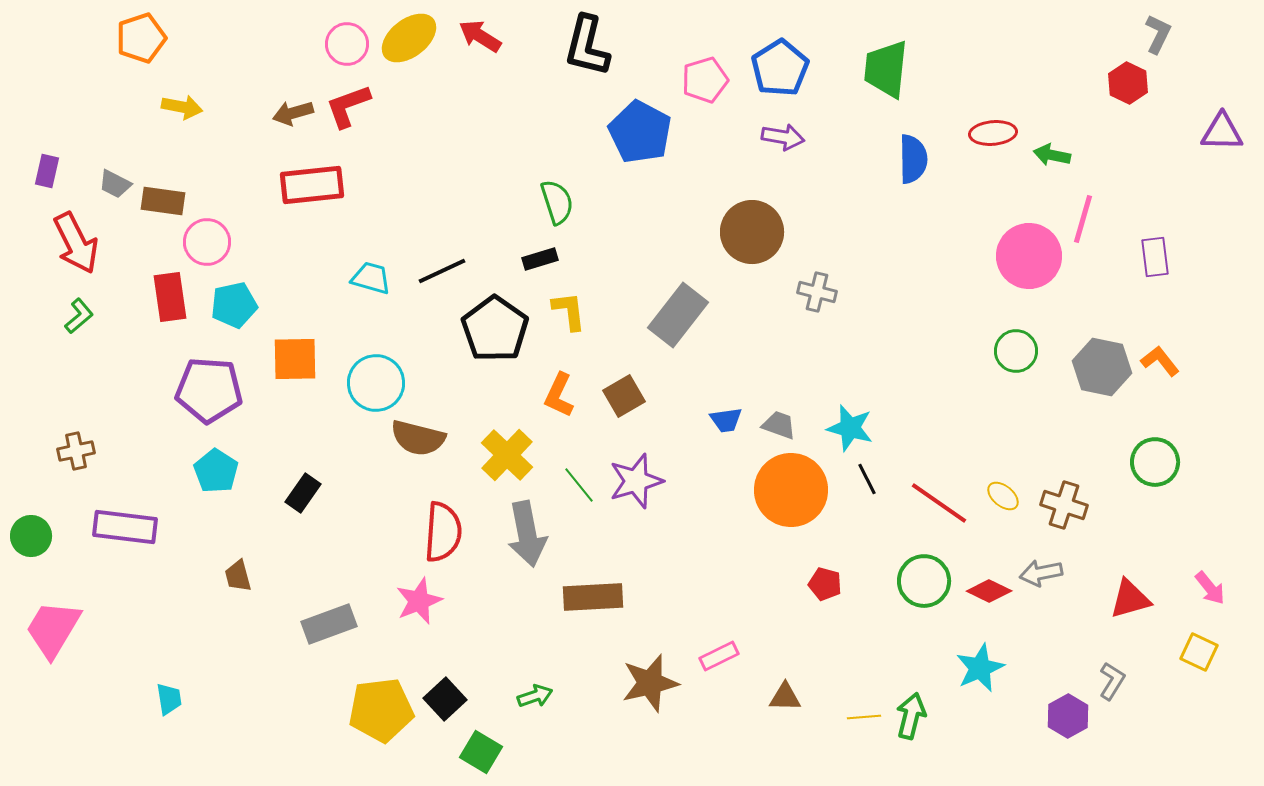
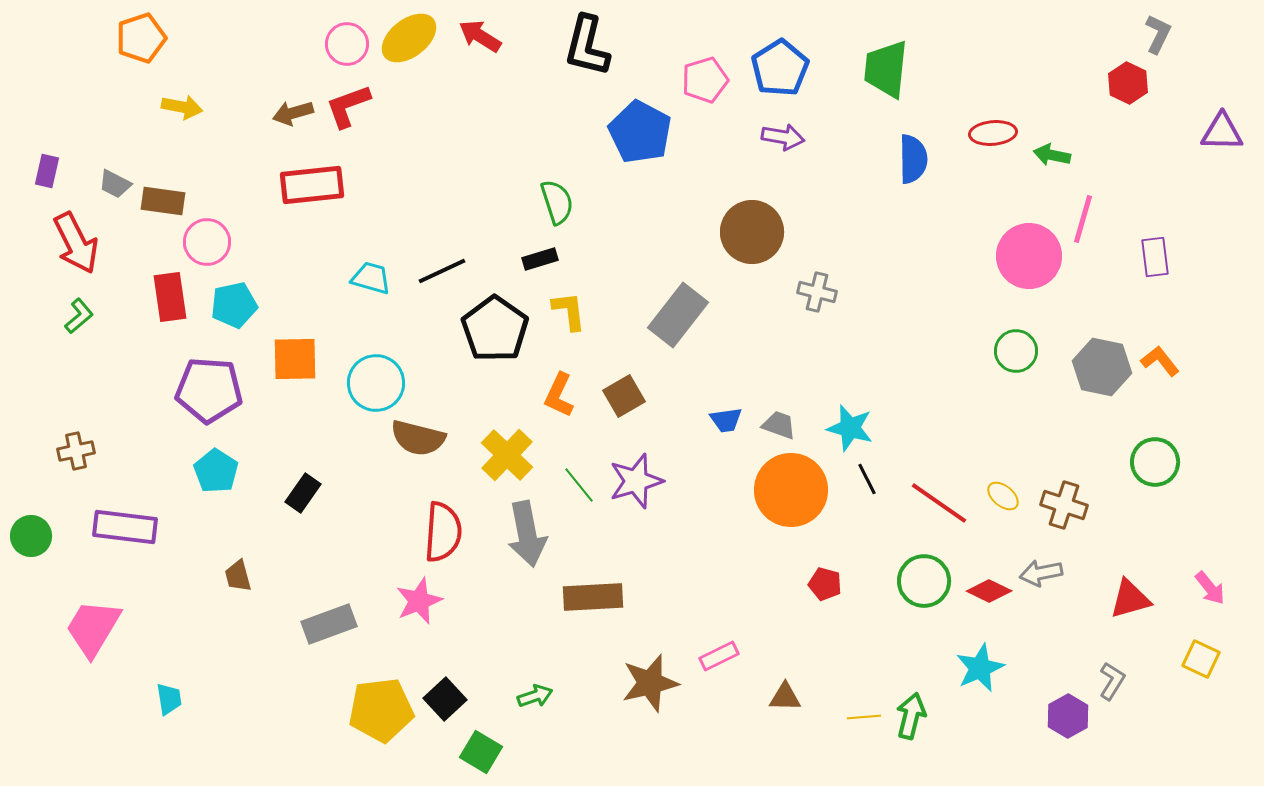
pink trapezoid at (53, 629): moved 40 px right, 1 px up
yellow square at (1199, 652): moved 2 px right, 7 px down
